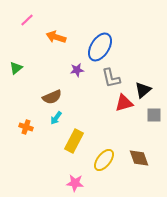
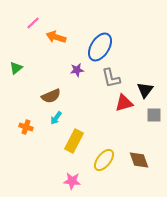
pink line: moved 6 px right, 3 px down
black triangle: moved 2 px right; rotated 12 degrees counterclockwise
brown semicircle: moved 1 px left, 1 px up
brown diamond: moved 2 px down
pink star: moved 3 px left, 2 px up
